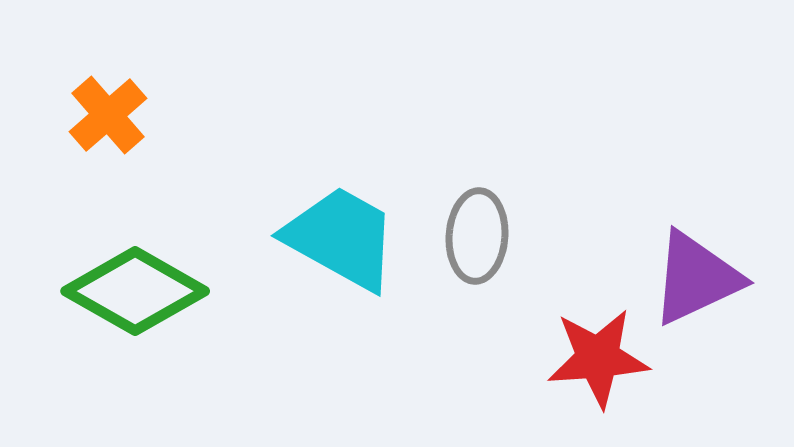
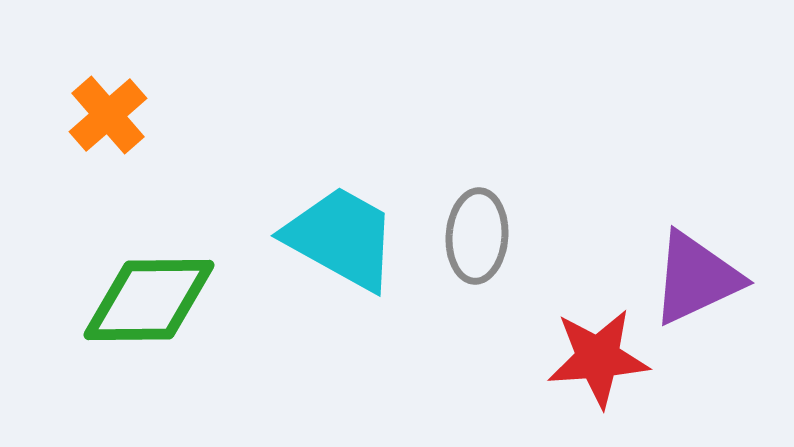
green diamond: moved 14 px right, 9 px down; rotated 30 degrees counterclockwise
